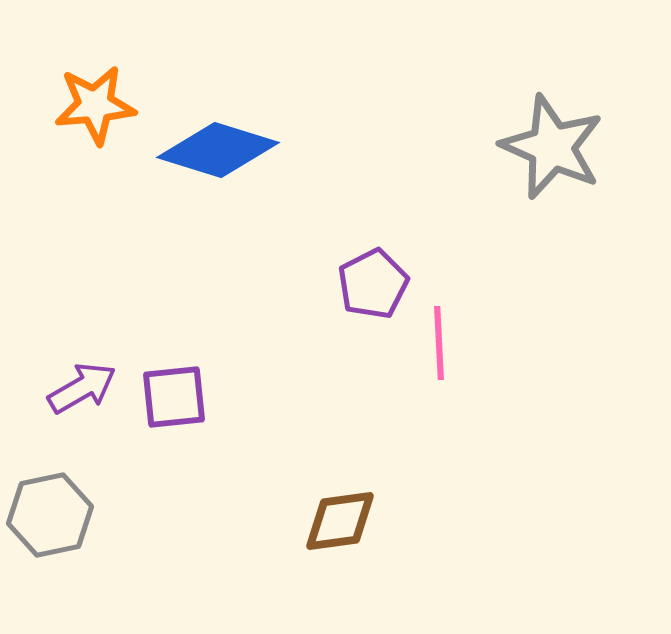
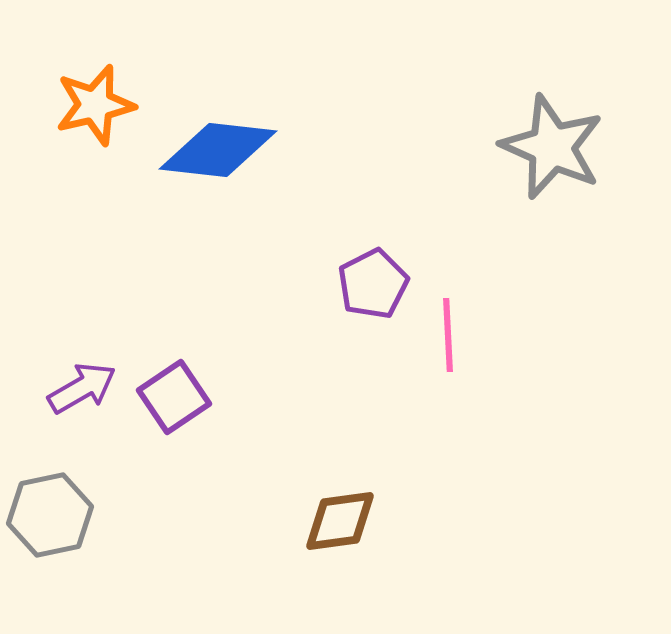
orange star: rotated 8 degrees counterclockwise
blue diamond: rotated 11 degrees counterclockwise
pink line: moved 9 px right, 8 px up
purple square: rotated 28 degrees counterclockwise
